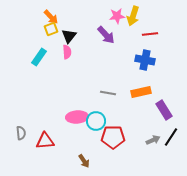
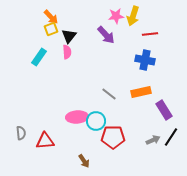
pink star: moved 1 px left
gray line: moved 1 px right, 1 px down; rotated 28 degrees clockwise
